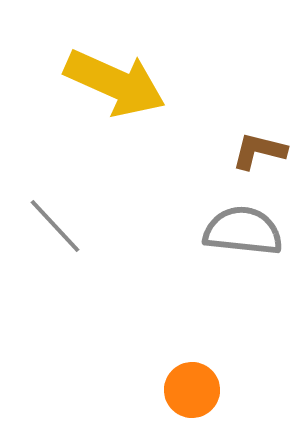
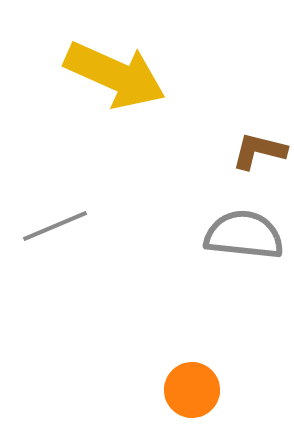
yellow arrow: moved 8 px up
gray line: rotated 70 degrees counterclockwise
gray semicircle: moved 1 px right, 4 px down
